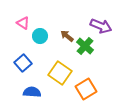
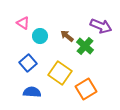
blue square: moved 5 px right
